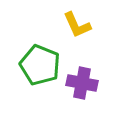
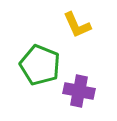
purple cross: moved 3 px left, 8 px down
